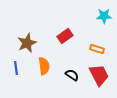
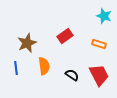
cyan star: rotated 21 degrees clockwise
orange rectangle: moved 2 px right, 5 px up
